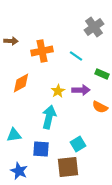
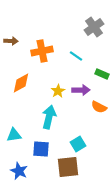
orange semicircle: moved 1 px left
